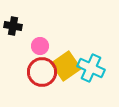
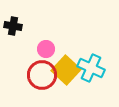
pink circle: moved 6 px right, 3 px down
yellow square: moved 4 px down; rotated 12 degrees counterclockwise
red circle: moved 3 px down
